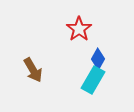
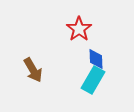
blue diamond: moved 2 px left; rotated 30 degrees counterclockwise
